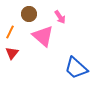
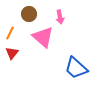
pink arrow: rotated 24 degrees clockwise
orange line: moved 1 px down
pink triangle: moved 1 px down
